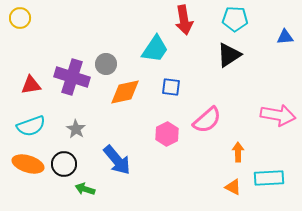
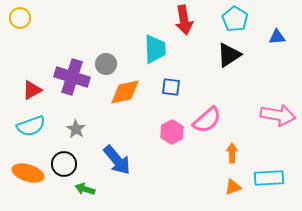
cyan pentagon: rotated 30 degrees clockwise
blue triangle: moved 8 px left
cyan trapezoid: rotated 36 degrees counterclockwise
red triangle: moved 1 px right, 5 px down; rotated 20 degrees counterclockwise
pink hexagon: moved 5 px right, 2 px up
orange arrow: moved 6 px left, 1 px down
orange ellipse: moved 9 px down
orange triangle: rotated 48 degrees counterclockwise
